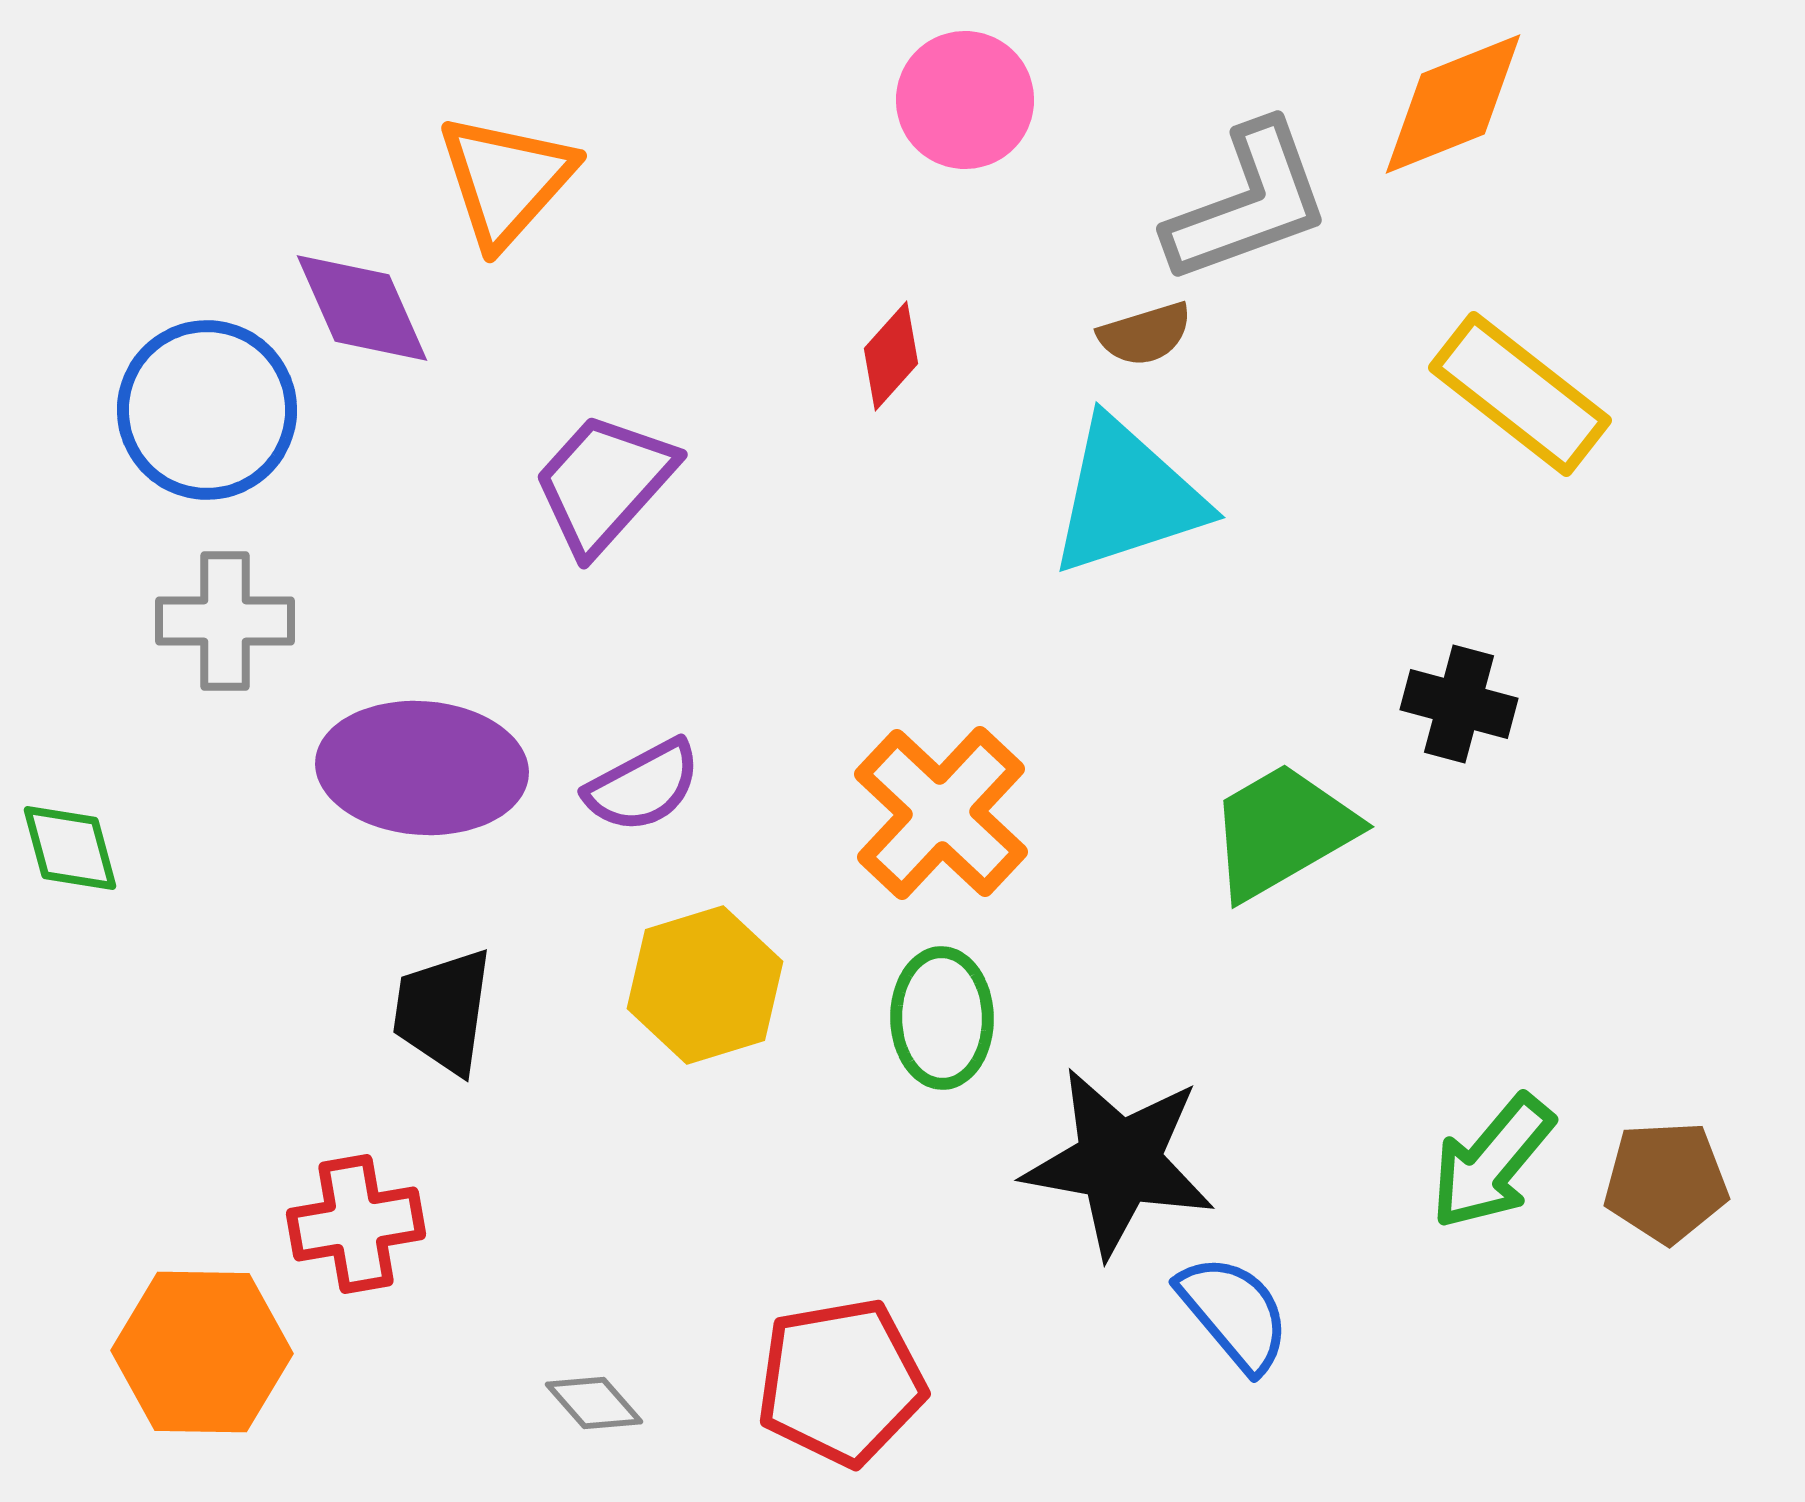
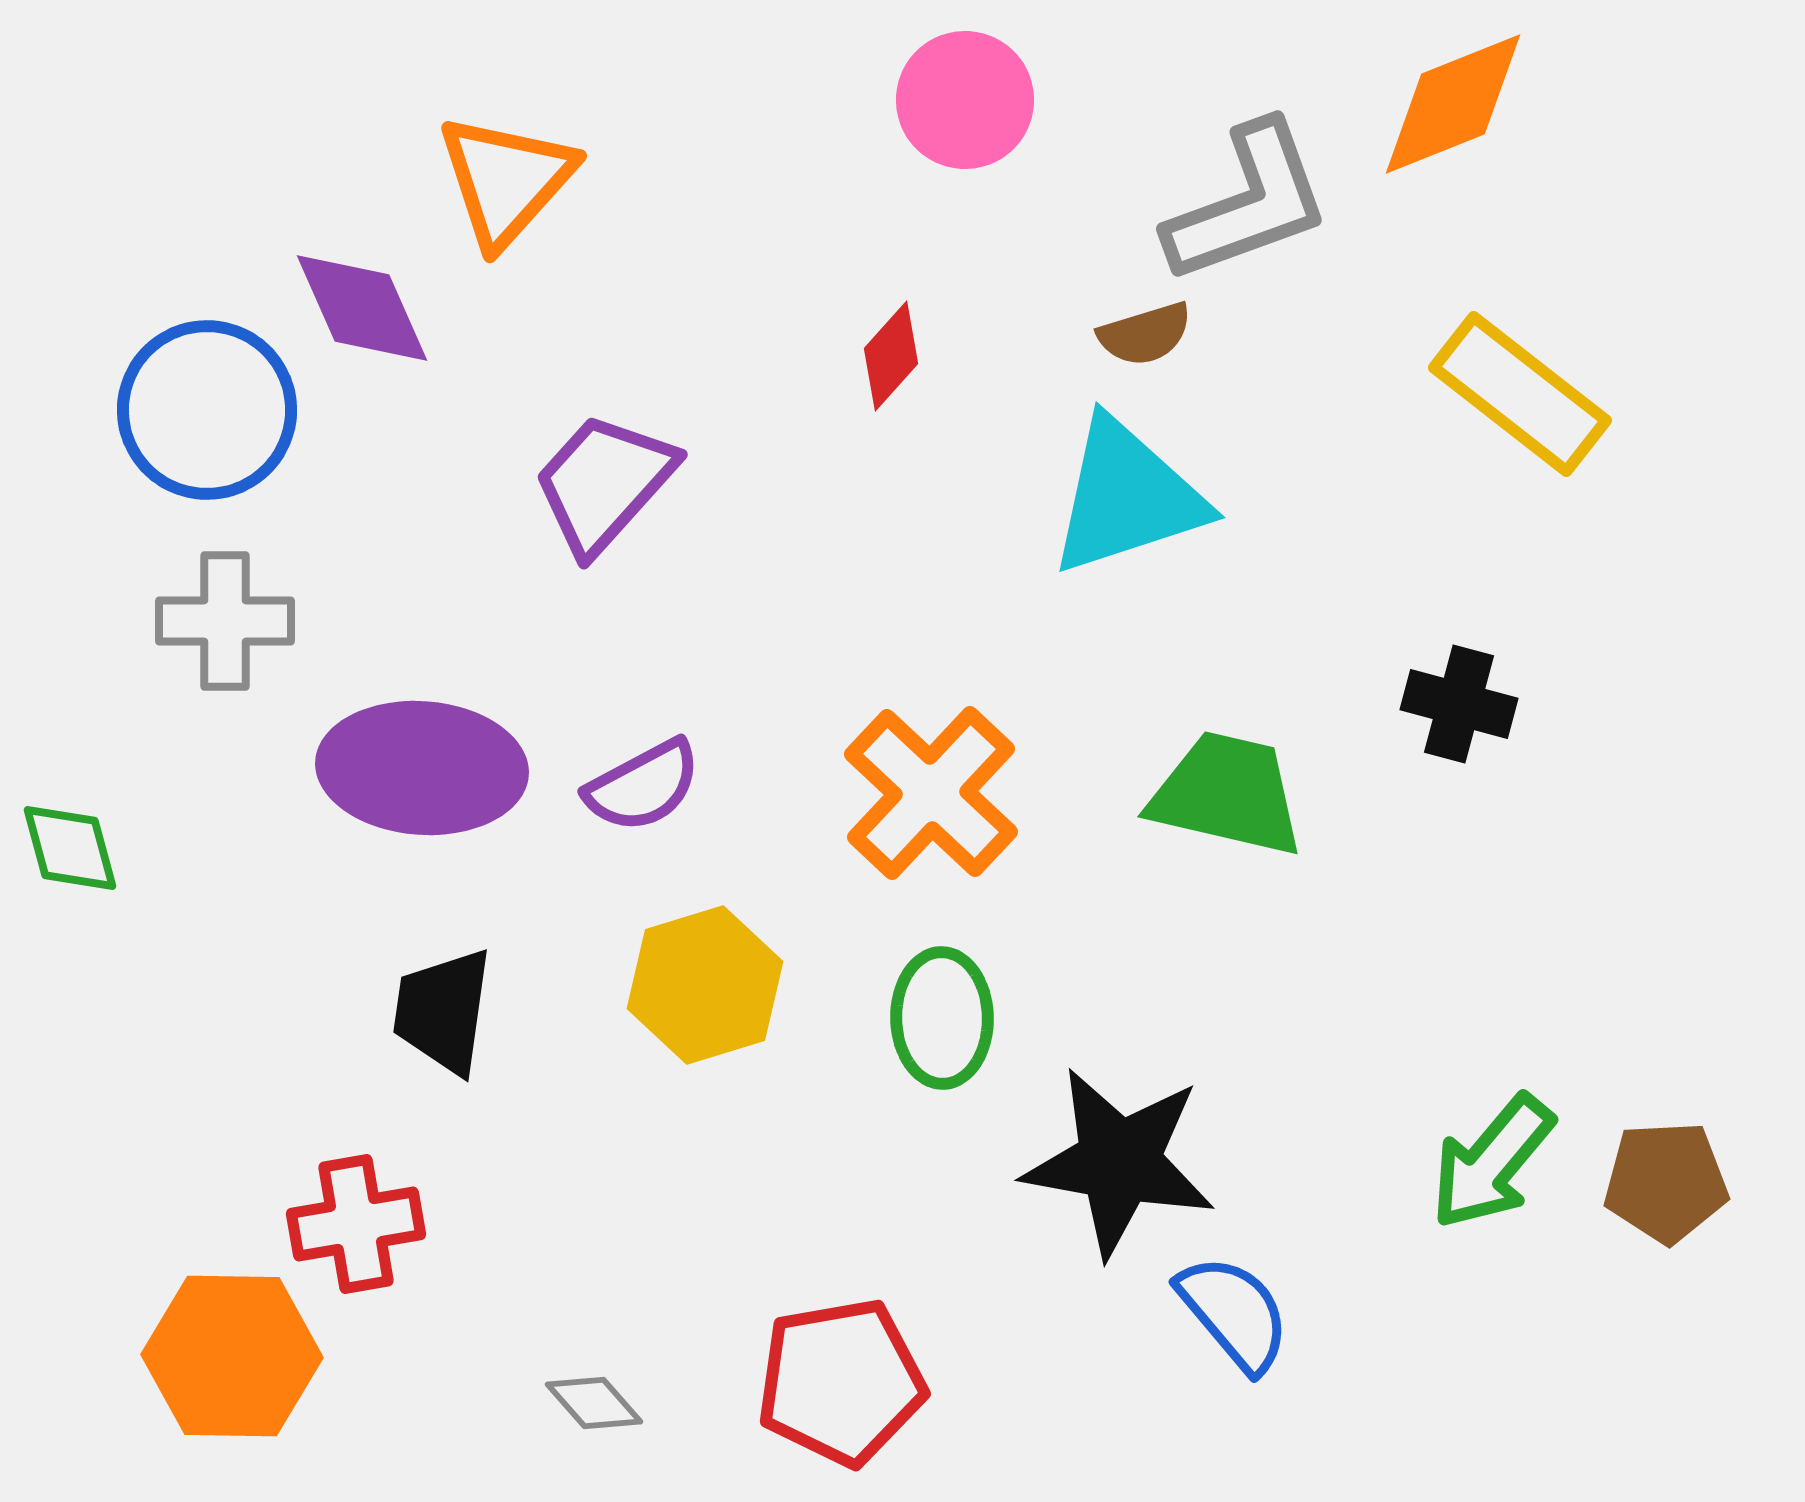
orange cross: moved 10 px left, 20 px up
green trapezoid: moved 55 px left, 37 px up; rotated 43 degrees clockwise
orange hexagon: moved 30 px right, 4 px down
